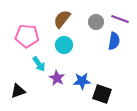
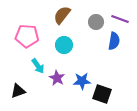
brown semicircle: moved 4 px up
cyan arrow: moved 1 px left, 2 px down
